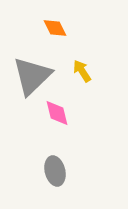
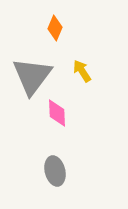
orange diamond: rotated 50 degrees clockwise
gray triangle: rotated 9 degrees counterclockwise
pink diamond: rotated 12 degrees clockwise
